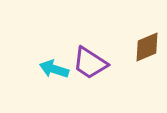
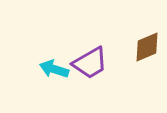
purple trapezoid: rotated 63 degrees counterclockwise
